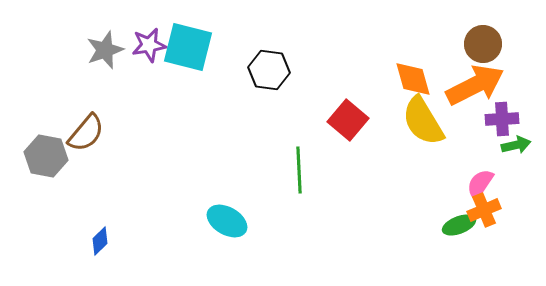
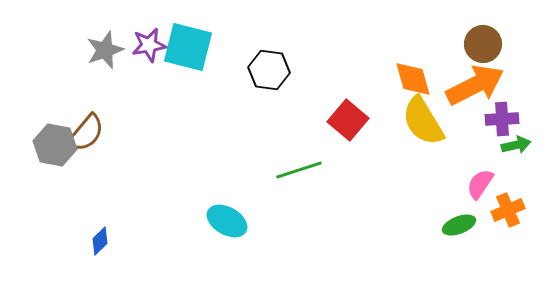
gray hexagon: moved 9 px right, 11 px up
green line: rotated 75 degrees clockwise
orange cross: moved 24 px right
